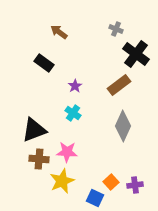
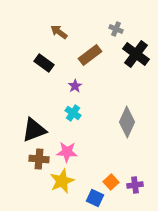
brown rectangle: moved 29 px left, 30 px up
gray diamond: moved 4 px right, 4 px up
